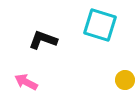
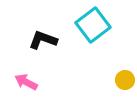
cyan square: moved 7 px left; rotated 36 degrees clockwise
